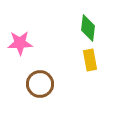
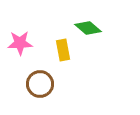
green diamond: rotated 56 degrees counterclockwise
yellow rectangle: moved 27 px left, 10 px up
